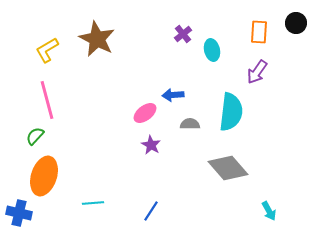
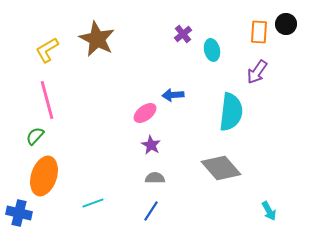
black circle: moved 10 px left, 1 px down
gray semicircle: moved 35 px left, 54 px down
gray diamond: moved 7 px left
cyan line: rotated 15 degrees counterclockwise
